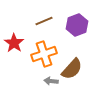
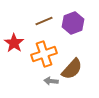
purple hexagon: moved 4 px left, 2 px up
